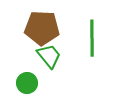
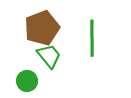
brown pentagon: rotated 24 degrees counterclockwise
green circle: moved 2 px up
